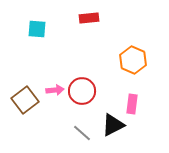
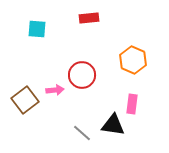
red circle: moved 16 px up
black triangle: rotated 35 degrees clockwise
